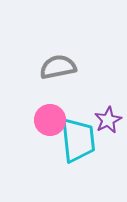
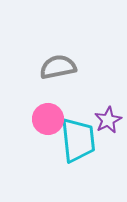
pink circle: moved 2 px left, 1 px up
